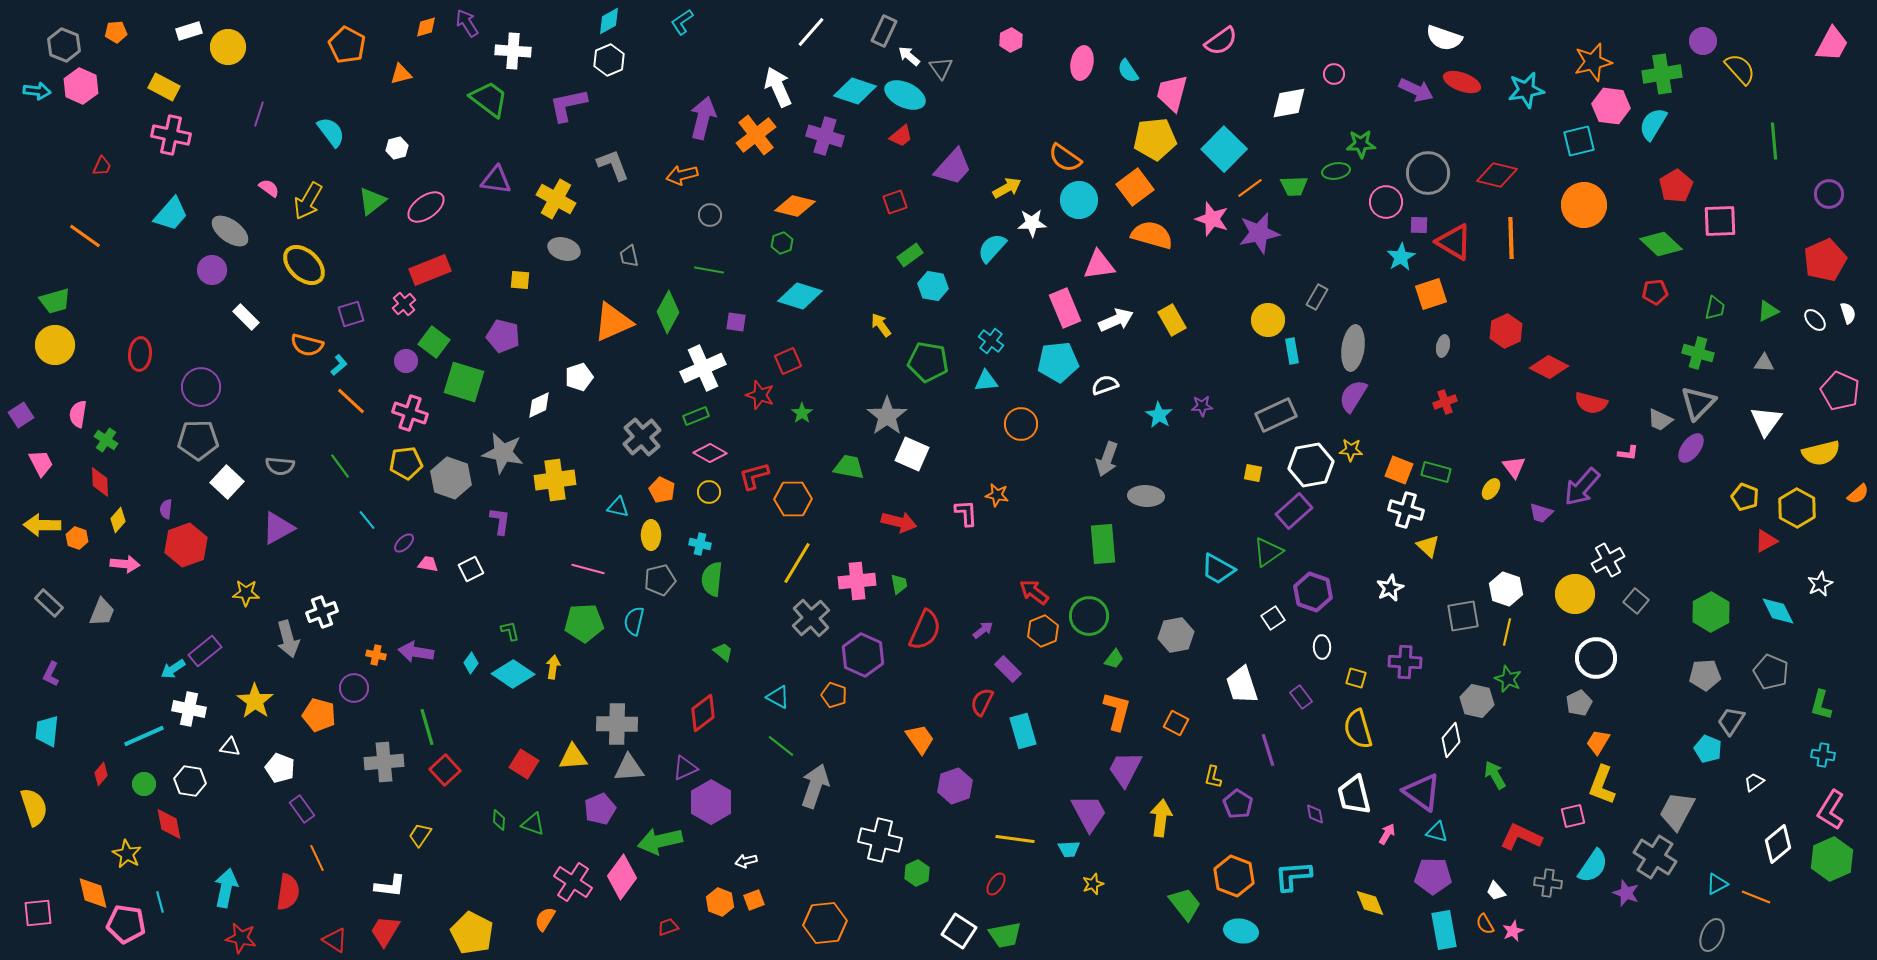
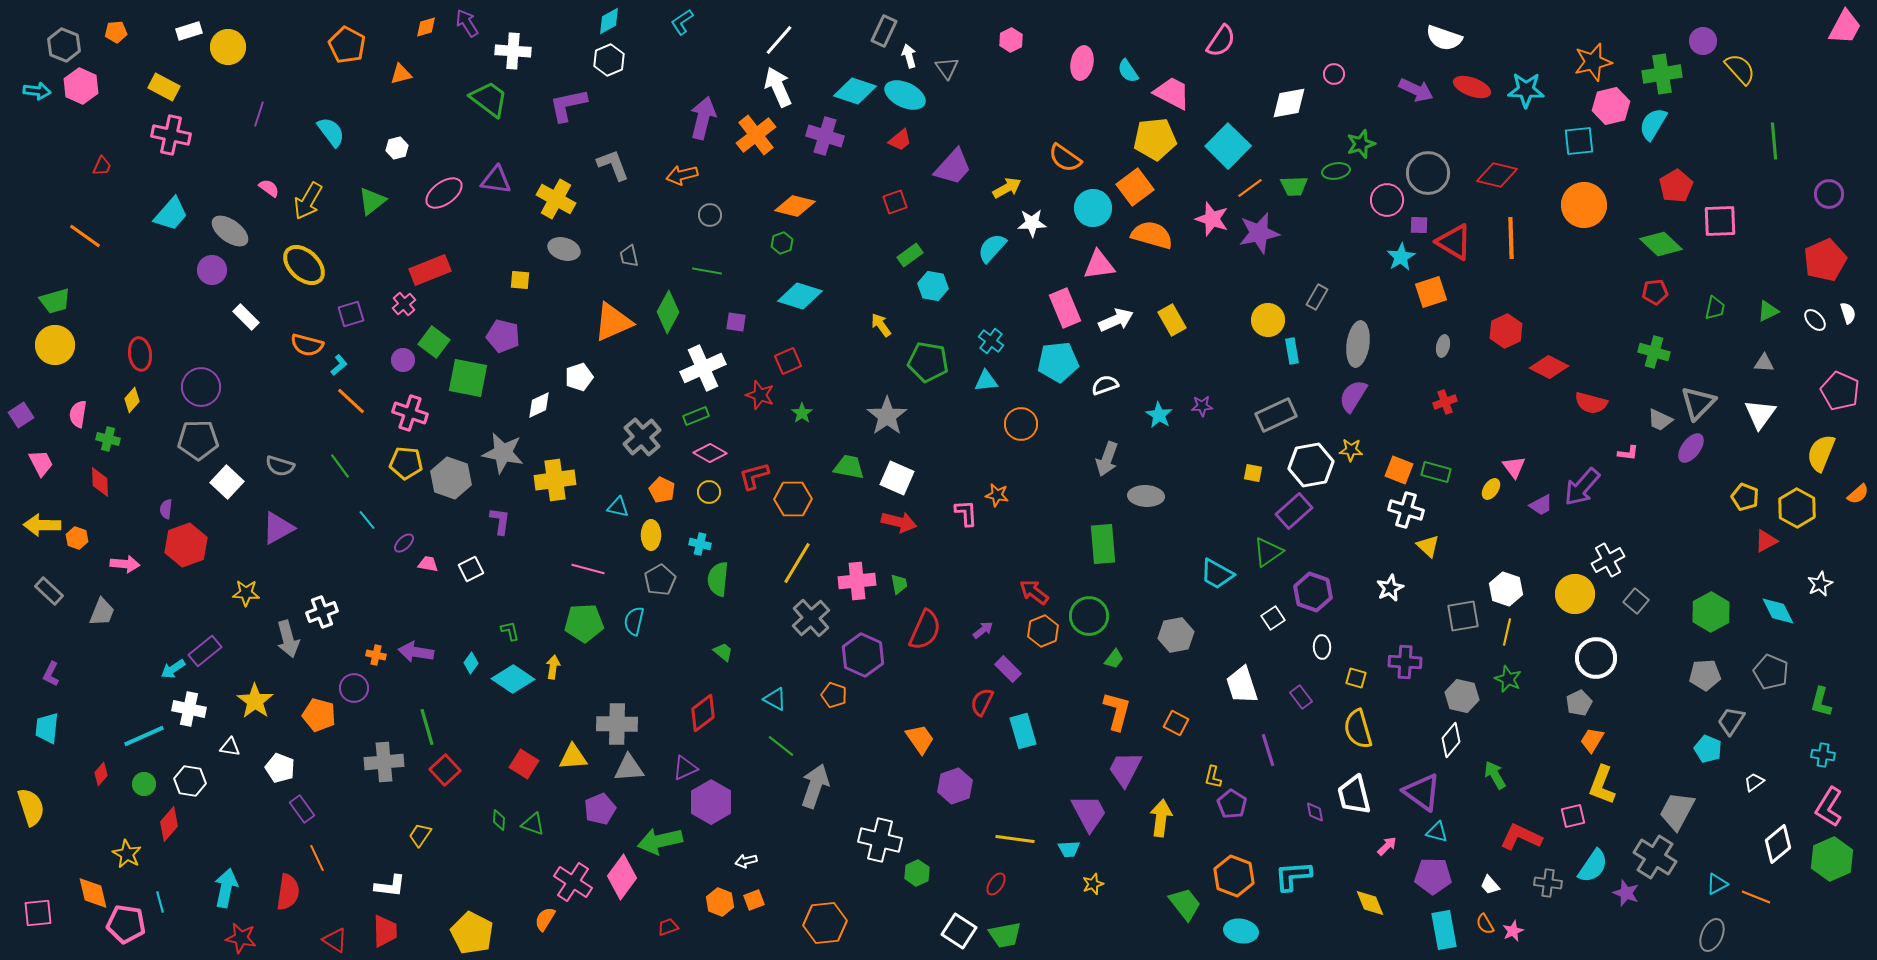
white line at (811, 32): moved 32 px left, 8 px down
pink semicircle at (1221, 41): rotated 20 degrees counterclockwise
pink trapezoid at (1832, 44): moved 13 px right, 17 px up
white arrow at (909, 56): rotated 35 degrees clockwise
gray triangle at (941, 68): moved 6 px right
red ellipse at (1462, 82): moved 10 px right, 5 px down
cyan star at (1526, 90): rotated 12 degrees clockwise
pink trapezoid at (1172, 93): rotated 102 degrees clockwise
pink hexagon at (1611, 106): rotated 21 degrees counterclockwise
red trapezoid at (901, 136): moved 1 px left, 4 px down
cyan square at (1579, 141): rotated 8 degrees clockwise
green star at (1361, 144): rotated 16 degrees counterclockwise
cyan square at (1224, 149): moved 4 px right, 3 px up
cyan circle at (1079, 200): moved 14 px right, 8 px down
pink circle at (1386, 202): moved 1 px right, 2 px up
pink ellipse at (426, 207): moved 18 px right, 14 px up
green line at (709, 270): moved 2 px left, 1 px down
orange square at (1431, 294): moved 2 px up
gray ellipse at (1353, 348): moved 5 px right, 4 px up
green cross at (1698, 353): moved 44 px left, 1 px up
red ellipse at (140, 354): rotated 12 degrees counterclockwise
purple circle at (406, 361): moved 3 px left, 1 px up
green square at (464, 382): moved 4 px right, 4 px up; rotated 6 degrees counterclockwise
white triangle at (1766, 421): moved 6 px left, 7 px up
green cross at (106, 440): moved 2 px right, 1 px up; rotated 20 degrees counterclockwise
yellow semicircle at (1821, 453): rotated 126 degrees clockwise
white square at (912, 454): moved 15 px left, 24 px down
yellow pentagon at (406, 463): rotated 12 degrees clockwise
gray semicircle at (280, 466): rotated 12 degrees clockwise
purple trapezoid at (1541, 513): moved 8 px up; rotated 45 degrees counterclockwise
yellow diamond at (118, 520): moved 14 px right, 120 px up
cyan trapezoid at (1218, 569): moved 1 px left, 5 px down
green semicircle at (712, 579): moved 6 px right
gray pentagon at (660, 580): rotated 16 degrees counterclockwise
gray rectangle at (49, 603): moved 12 px up
cyan diamond at (513, 674): moved 5 px down
cyan triangle at (778, 697): moved 3 px left, 2 px down
gray hexagon at (1477, 701): moved 15 px left, 5 px up
green L-shape at (1821, 705): moved 3 px up
cyan trapezoid at (47, 731): moved 3 px up
orange trapezoid at (1598, 742): moved 6 px left, 2 px up
purple pentagon at (1238, 804): moved 6 px left
yellow semicircle at (34, 807): moved 3 px left
pink L-shape at (1831, 810): moved 2 px left, 3 px up
purple diamond at (1315, 814): moved 2 px up
red diamond at (169, 824): rotated 52 degrees clockwise
pink arrow at (1387, 834): moved 12 px down; rotated 15 degrees clockwise
white trapezoid at (1496, 891): moved 6 px left, 6 px up
red trapezoid at (385, 931): rotated 148 degrees clockwise
